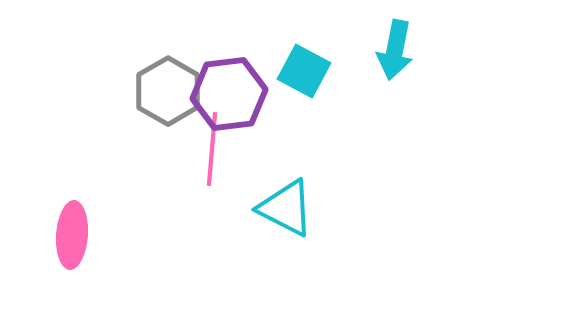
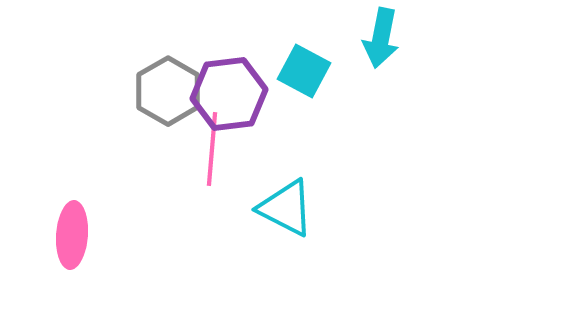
cyan arrow: moved 14 px left, 12 px up
